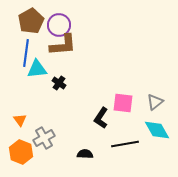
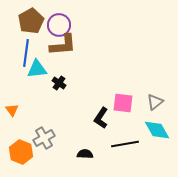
orange triangle: moved 8 px left, 10 px up
